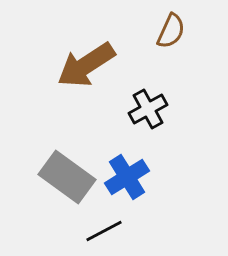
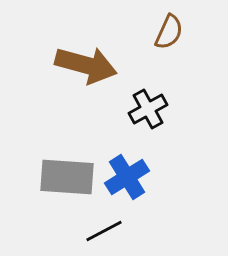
brown semicircle: moved 2 px left, 1 px down
brown arrow: rotated 132 degrees counterclockwise
gray rectangle: rotated 32 degrees counterclockwise
